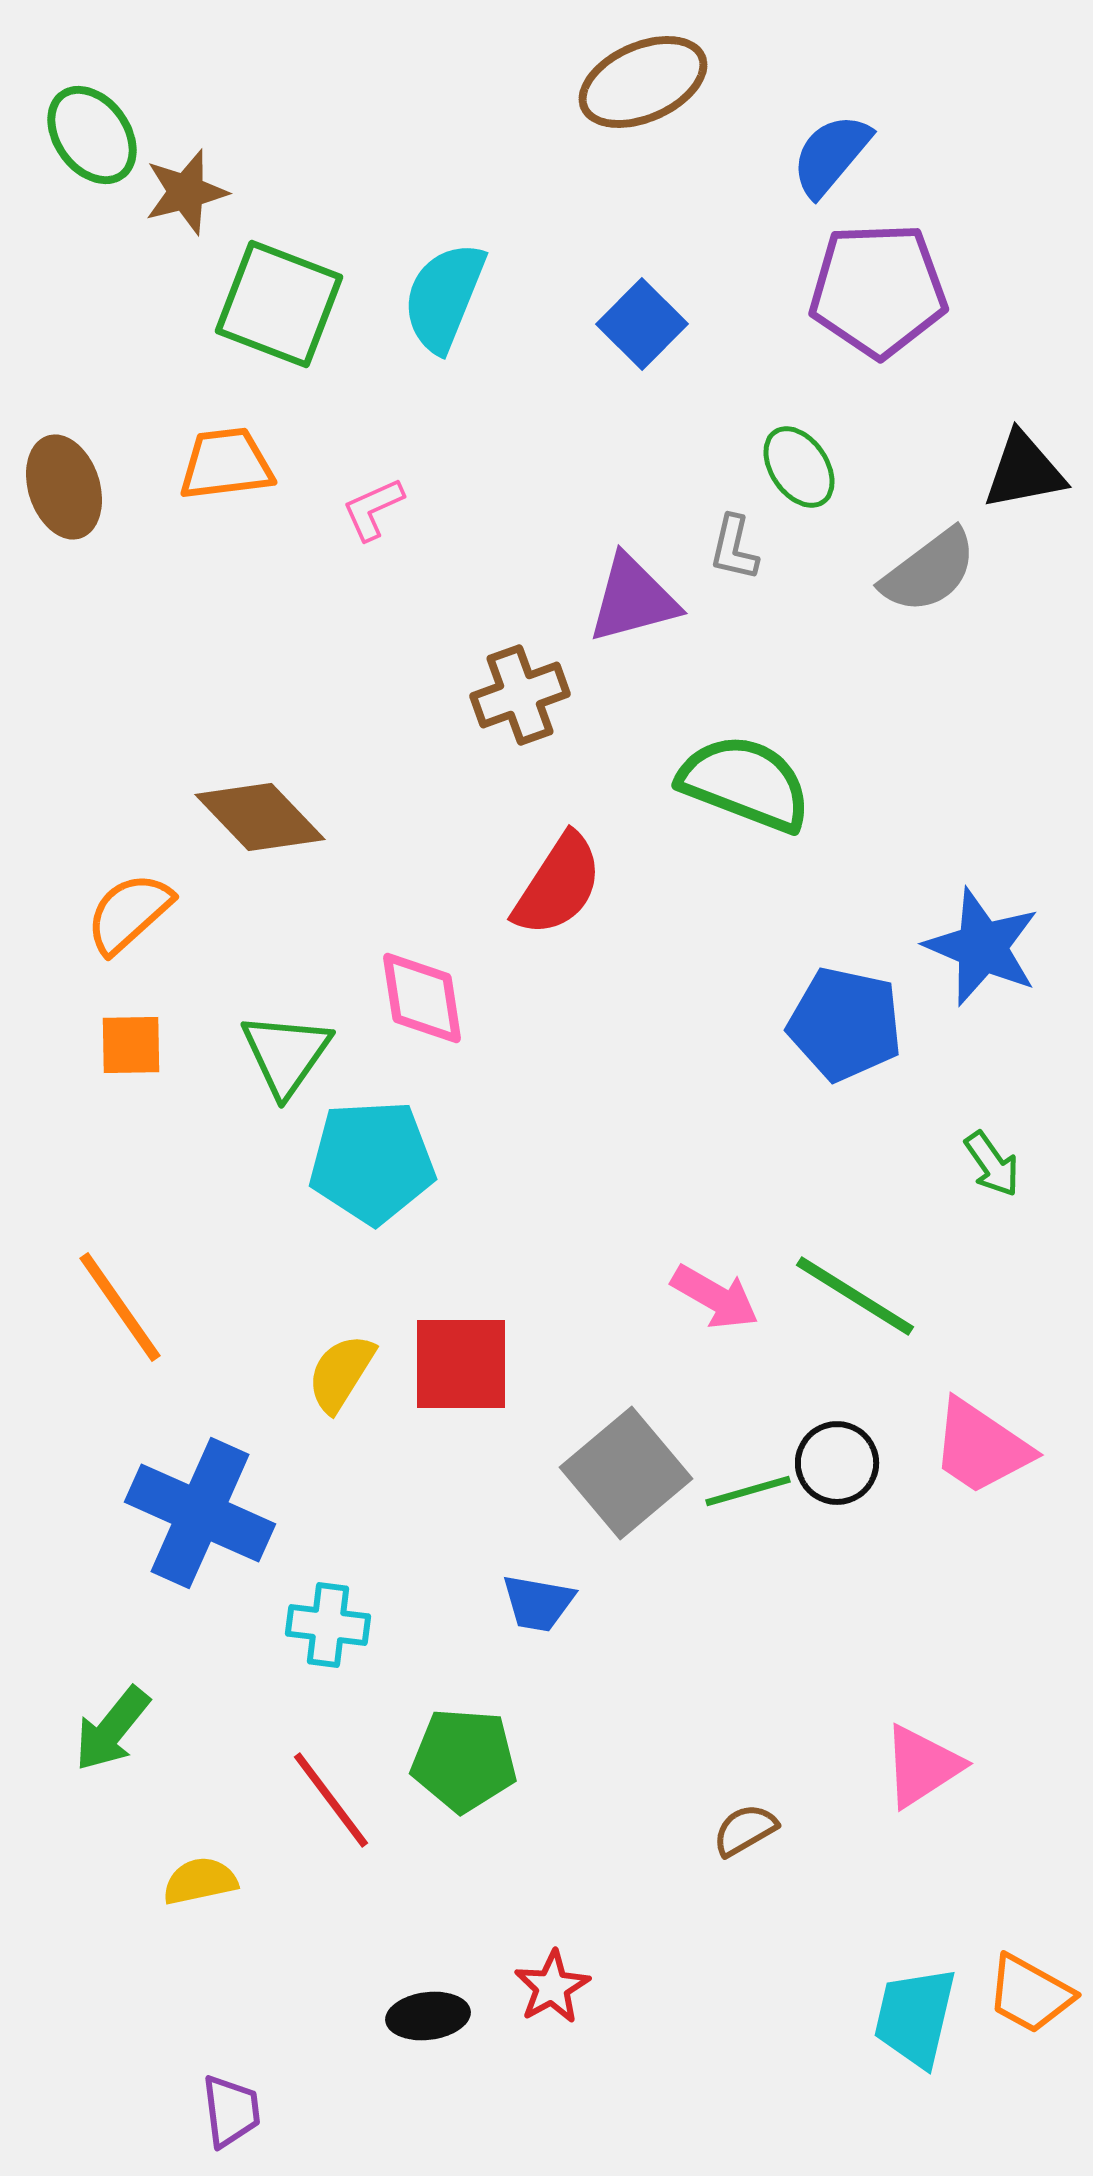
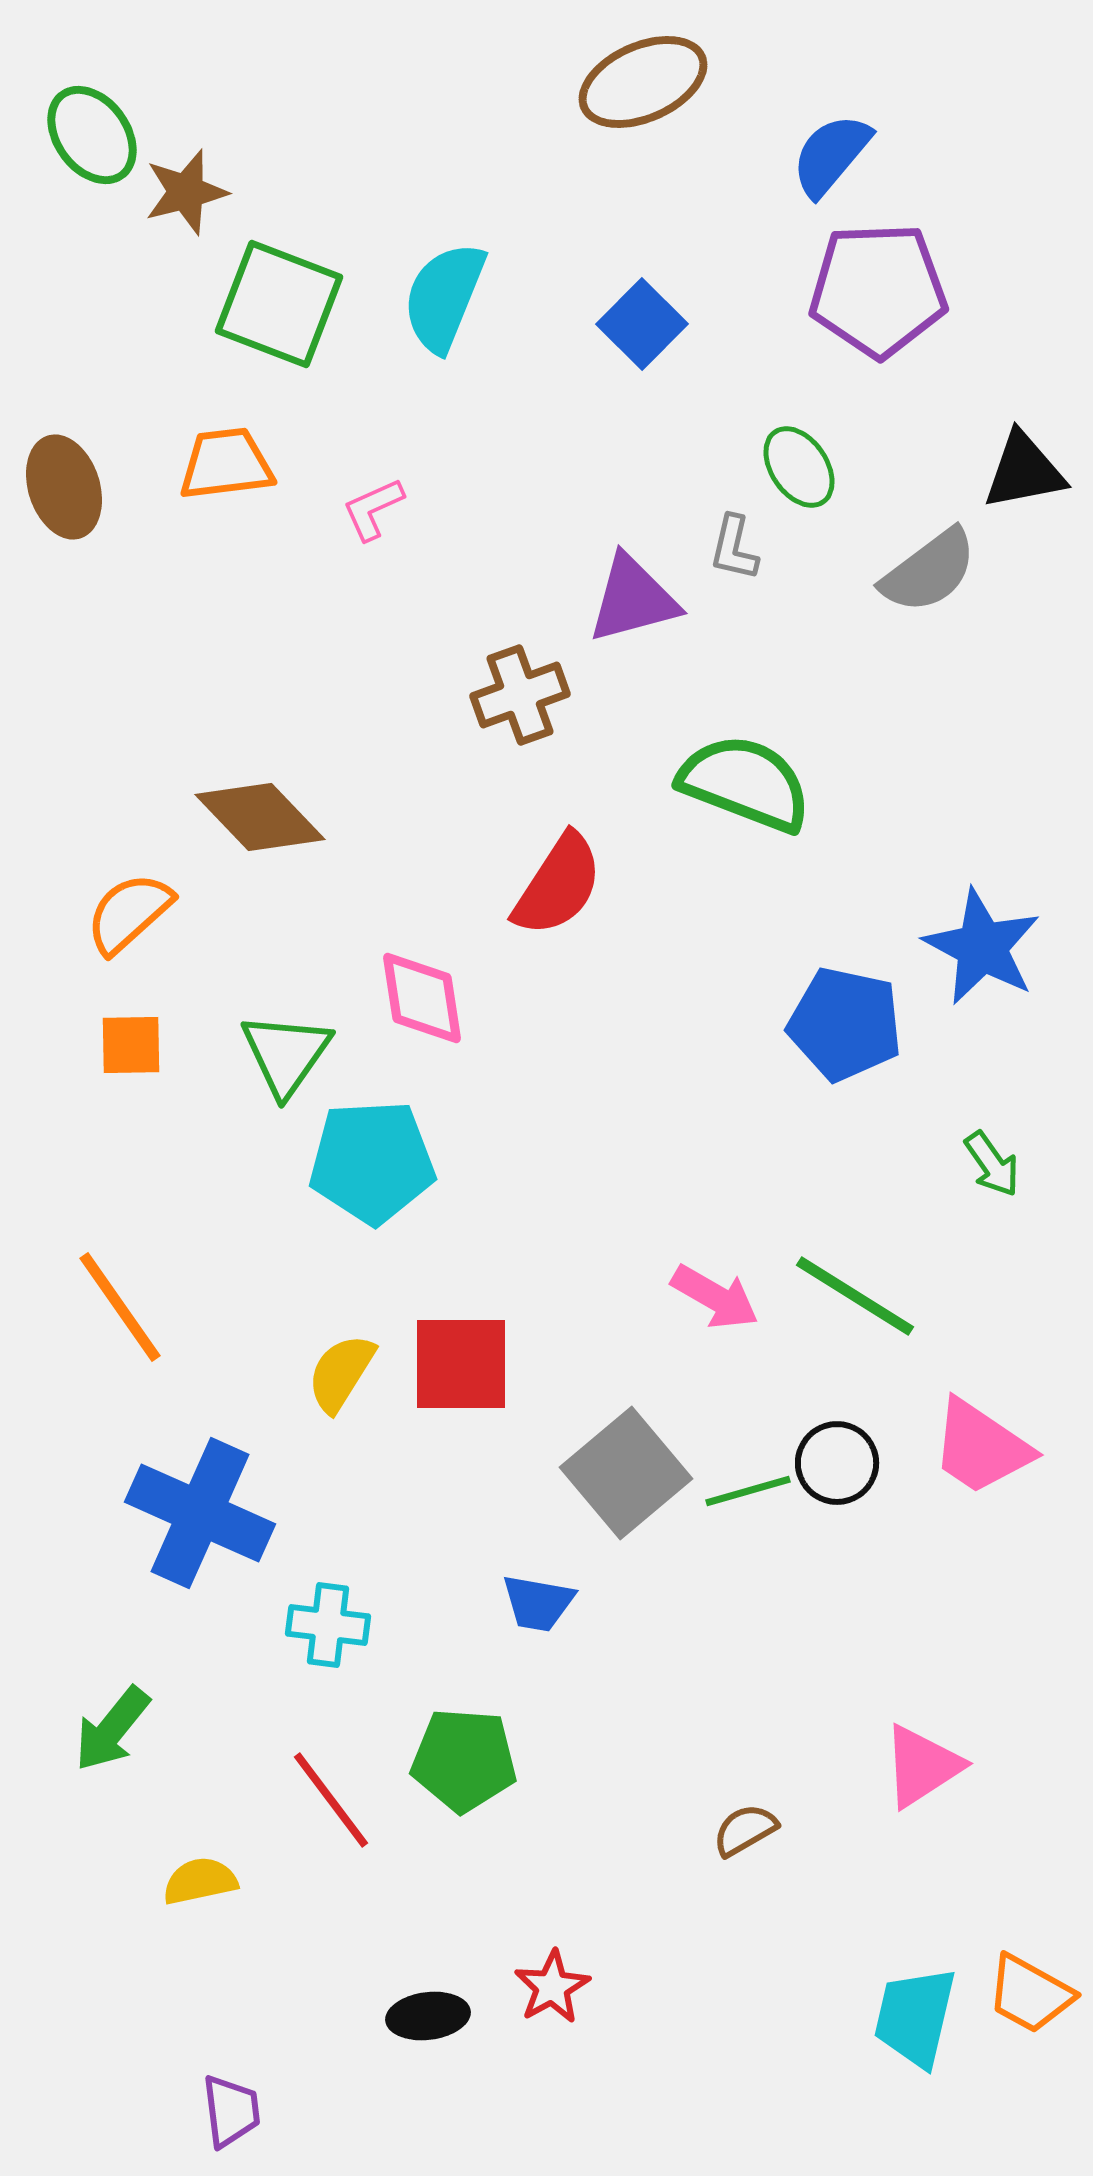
blue star at (982, 947): rotated 5 degrees clockwise
